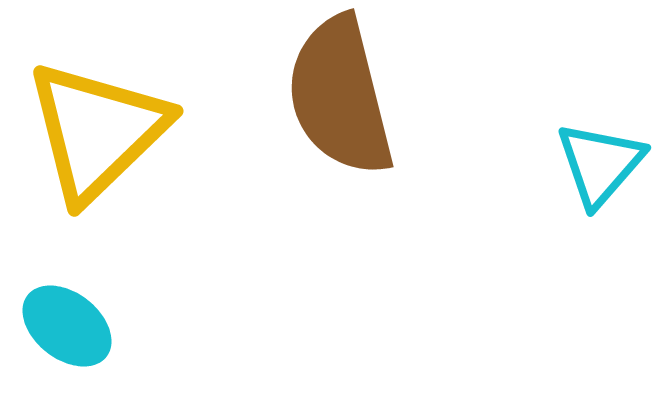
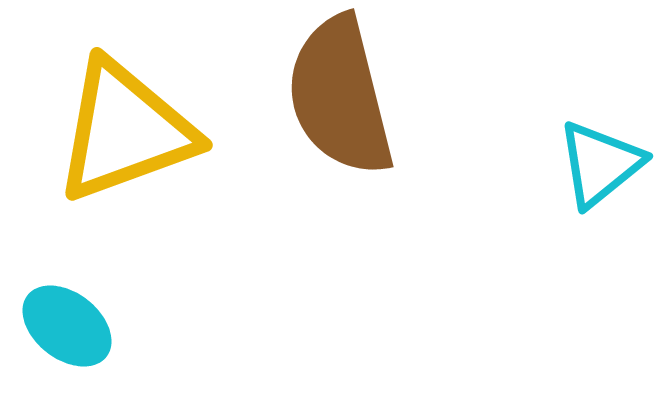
yellow triangle: moved 28 px right; rotated 24 degrees clockwise
cyan triangle: rotated 10 degrees clockwise
